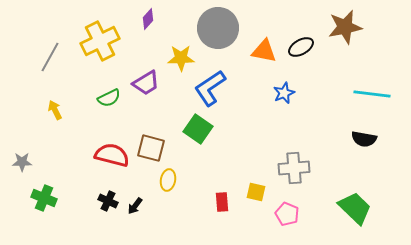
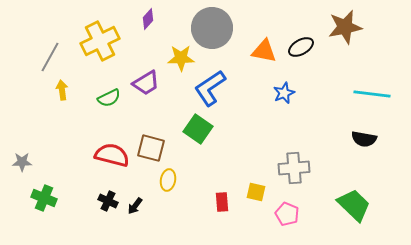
gray circle: moved 6 px left
yellow arrow: moved 7 px right, 20 px up; rotated 18 degrees clockwise
green trapezoid: moved 1 px left, 3 px up
